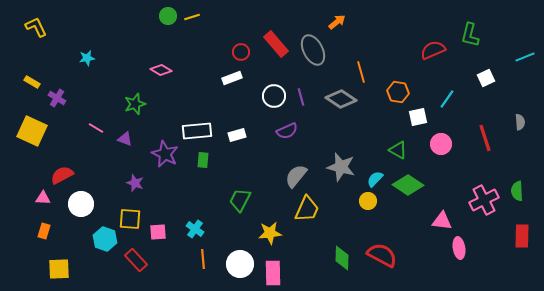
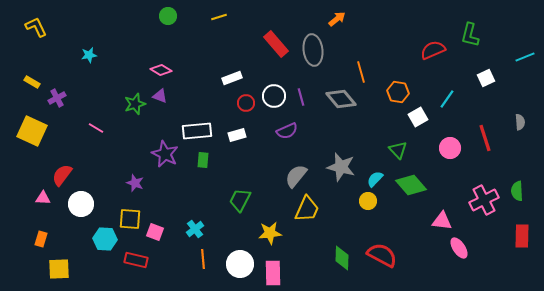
yellow line at (192, 17): moved 27 px right
orange arrow at (337, 22): moved 3 px up
gray ellipse at (313, 50): rotated 20 degrees clockwise
red circle at (241, 52): moved 5 px right, 51 px down
cyan star at (87, 58): moved 2 px right, 3 px up
purple cross at (57, 98): rotated 30 degrees clockwise
gray diamond at (341, 99): rotated 16 degrees clockwise
white square at (418, 117): rotated 18 degrees counterclockwise
purple triangle at (125, 139): moved 35 px right, 43 px up
pink circle at (441, 144): moved 9 px right, 4 px down
green triangle at (398, 150): rotated 18 degrees clockwise
red semicircle at (62, 175): rotated 25 degrees counterclockwise
green diamond at (408, 185): moved 3 px right; rotated 16 degrees clockwise
cyan cross at (195, 229): rotated 18 degrees clockwise
orange rectangle at (44, 231): moved 3 px left, 8 px down
pink square at (158, 232): moved 3 px left; rotated 24 degrees clockwise
cyan hexagon at (105, 239): rotated 15 degrees counterclockwise
pink ellipse at (459, 248): rotated 25 degrees counterclockwise
red rectangle at (136, 260): rotated 35 degrees counterclockwise
